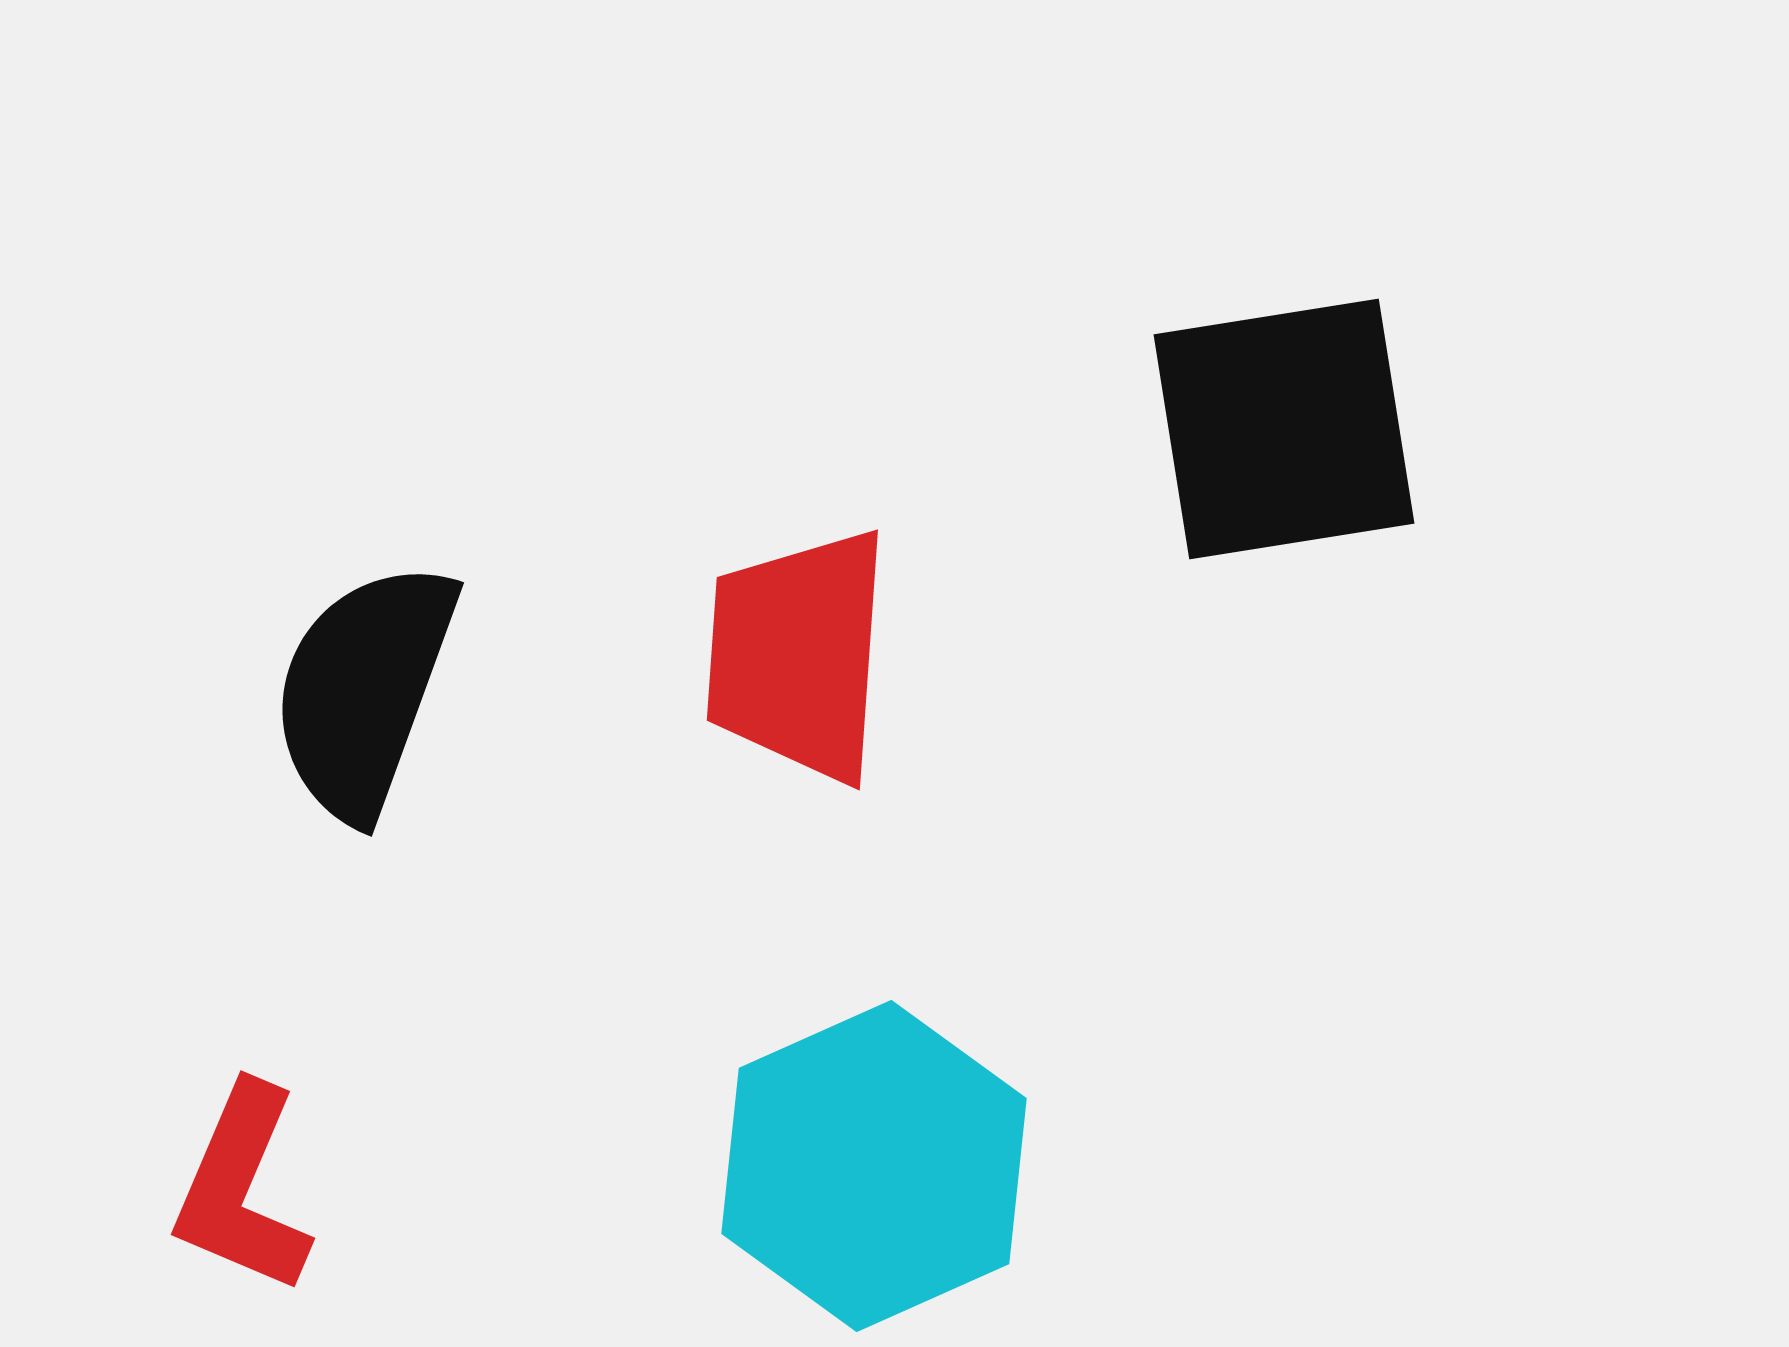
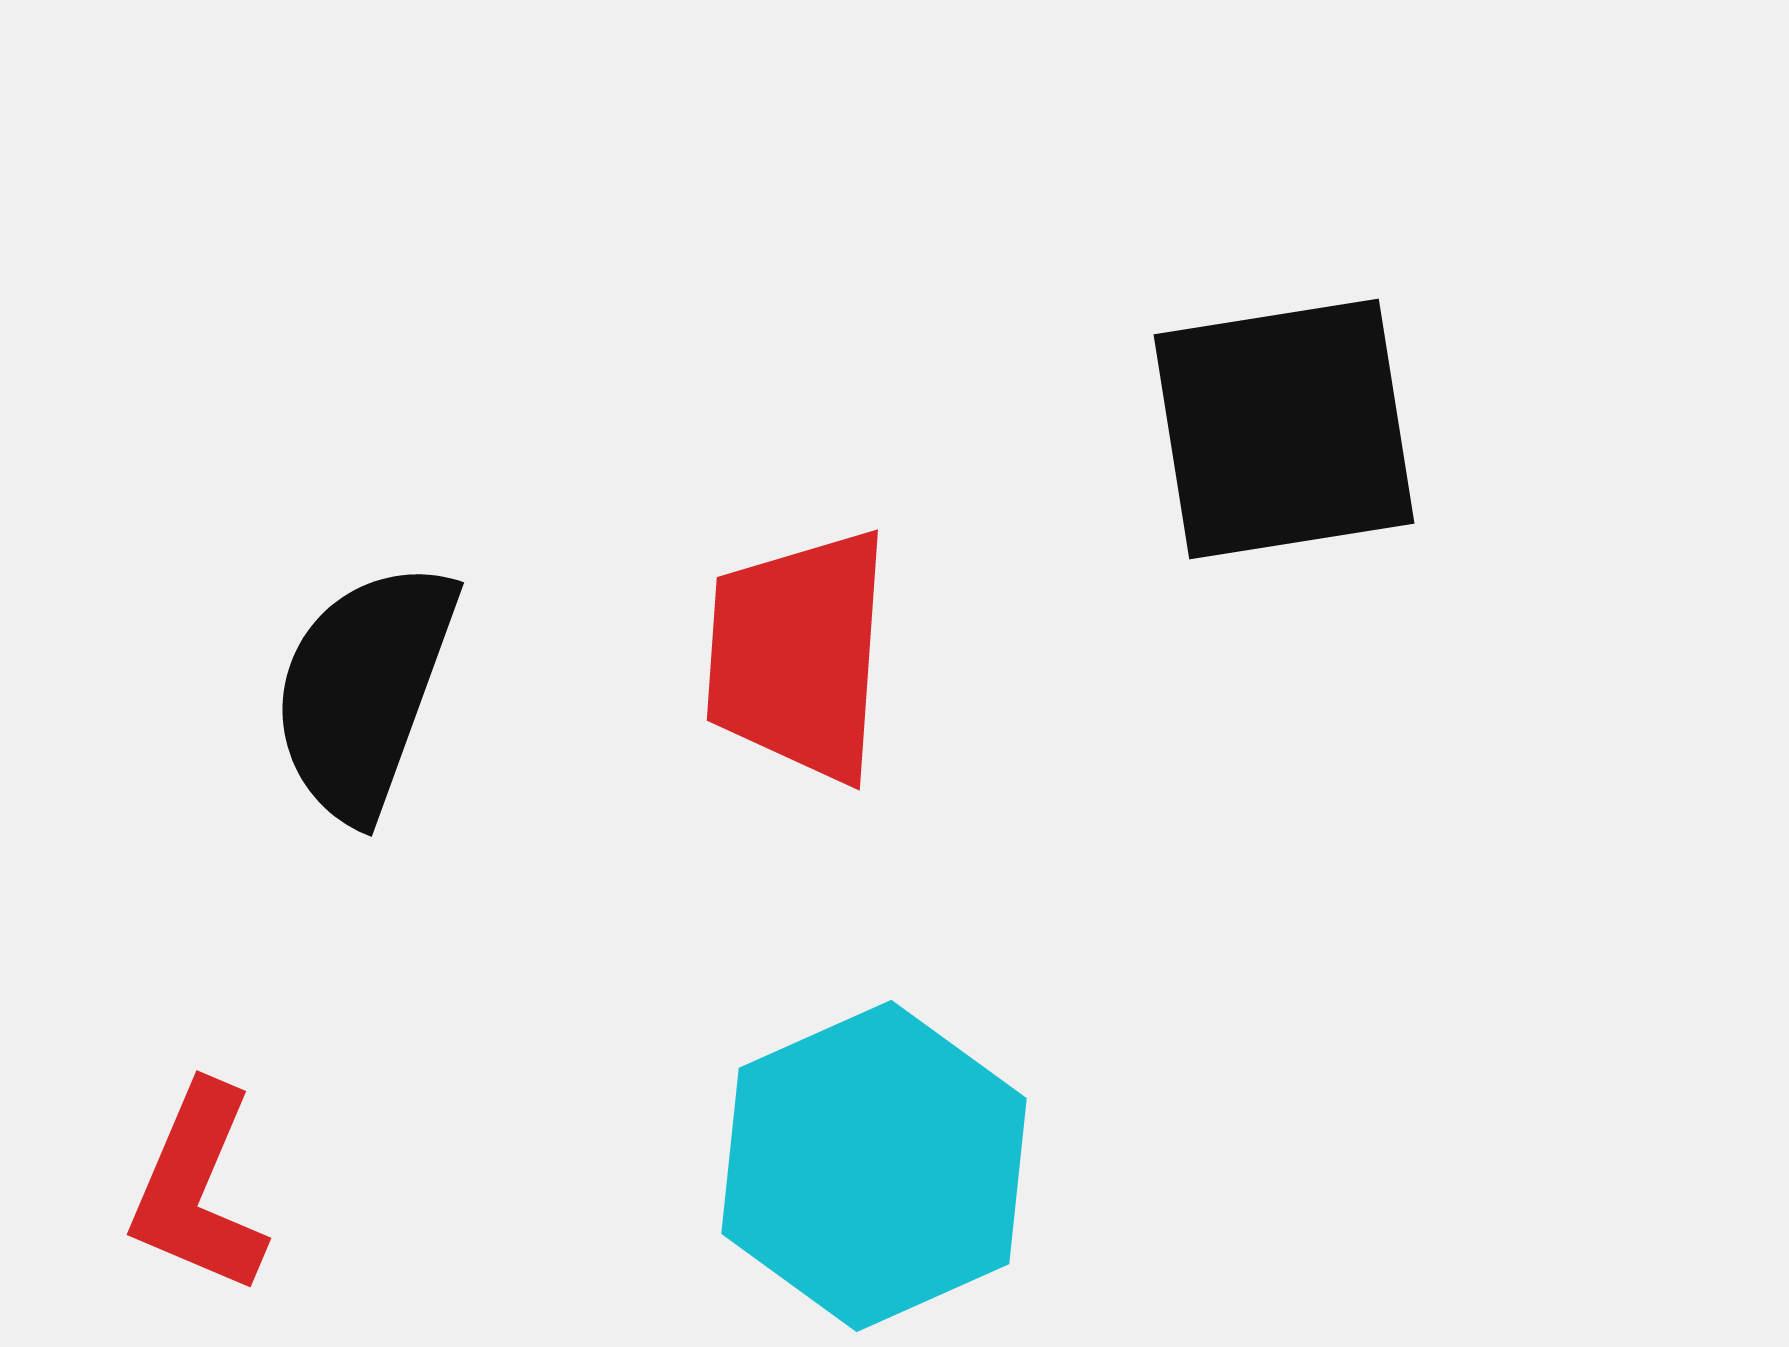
red L-shape: moved 44 px left
